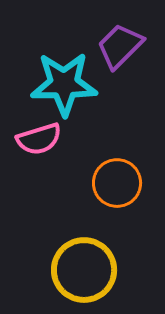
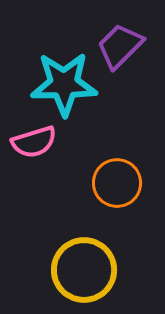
pink semicircle: moved 5 px left, 3 px down
